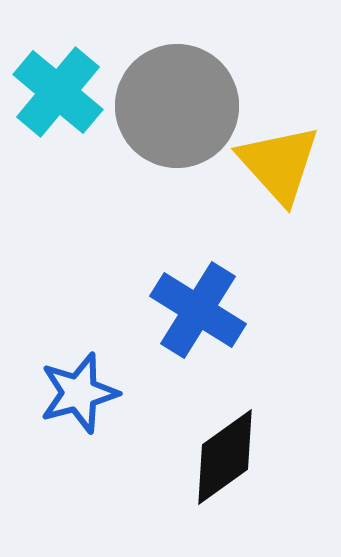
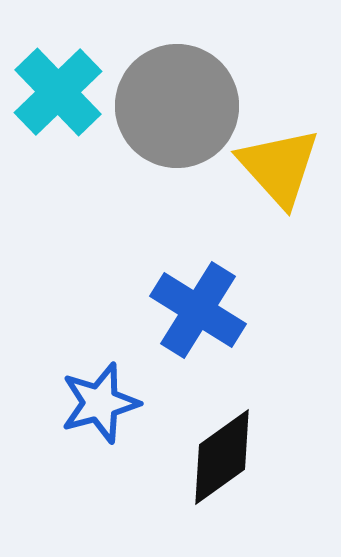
cyan cross: rotated 6 degrees clockwise
yellow triangle: moved 3 px down
blue star: moved 21 px right, 10 px down
black diamond: moved 3 px left
